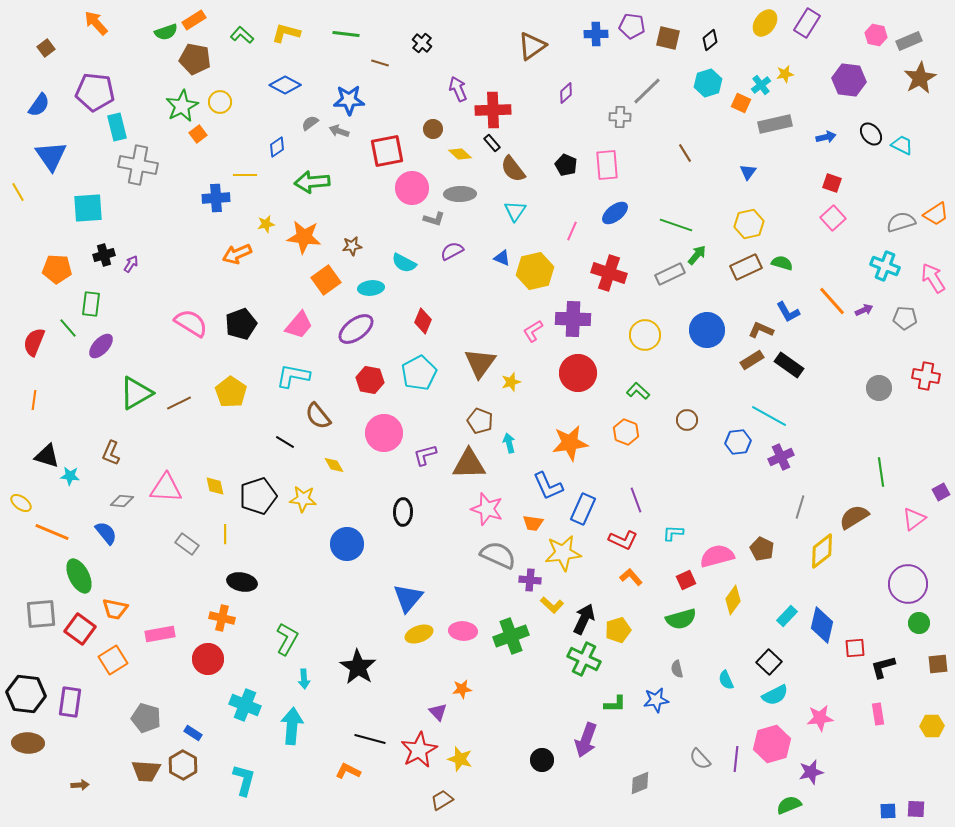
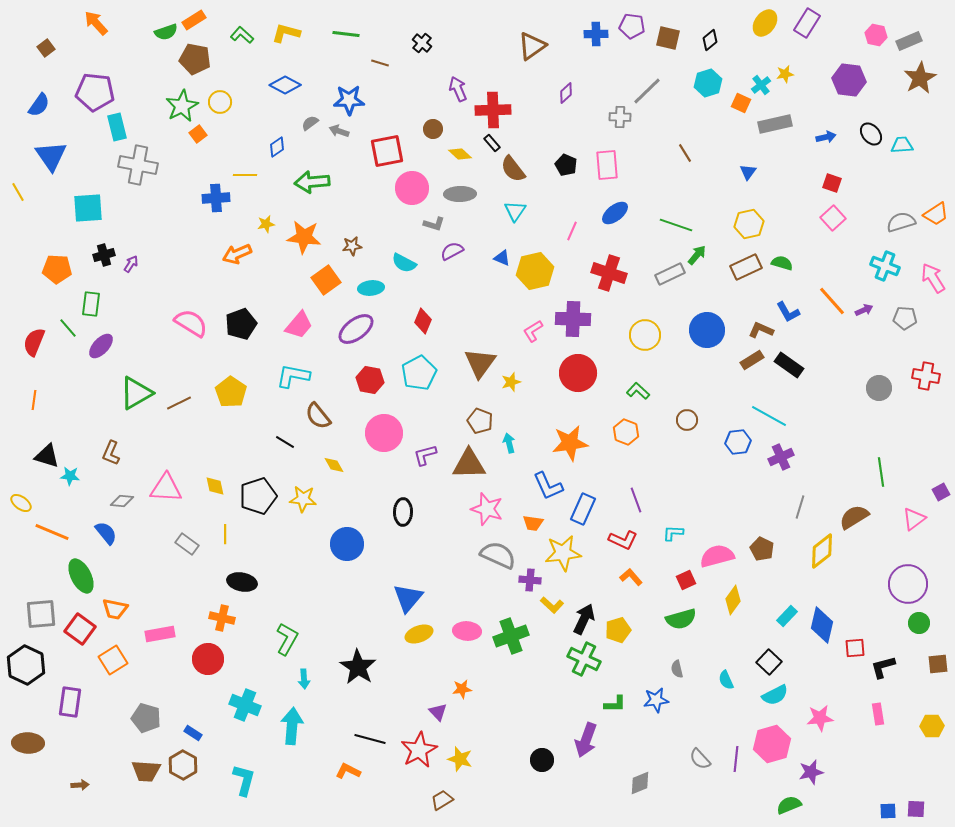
cyan trapezoid at (902, 145): rotated 30 degrees counterclockwise
gray L-shape at (434, 219): moved 5 px down
green ellipse at (79, 576): moved 2 px right
pink ellipse at (463, 631): moved 4 px right
black hexagon at (26, 694): moved 29 px up; rotated 18 degrees clockwise
